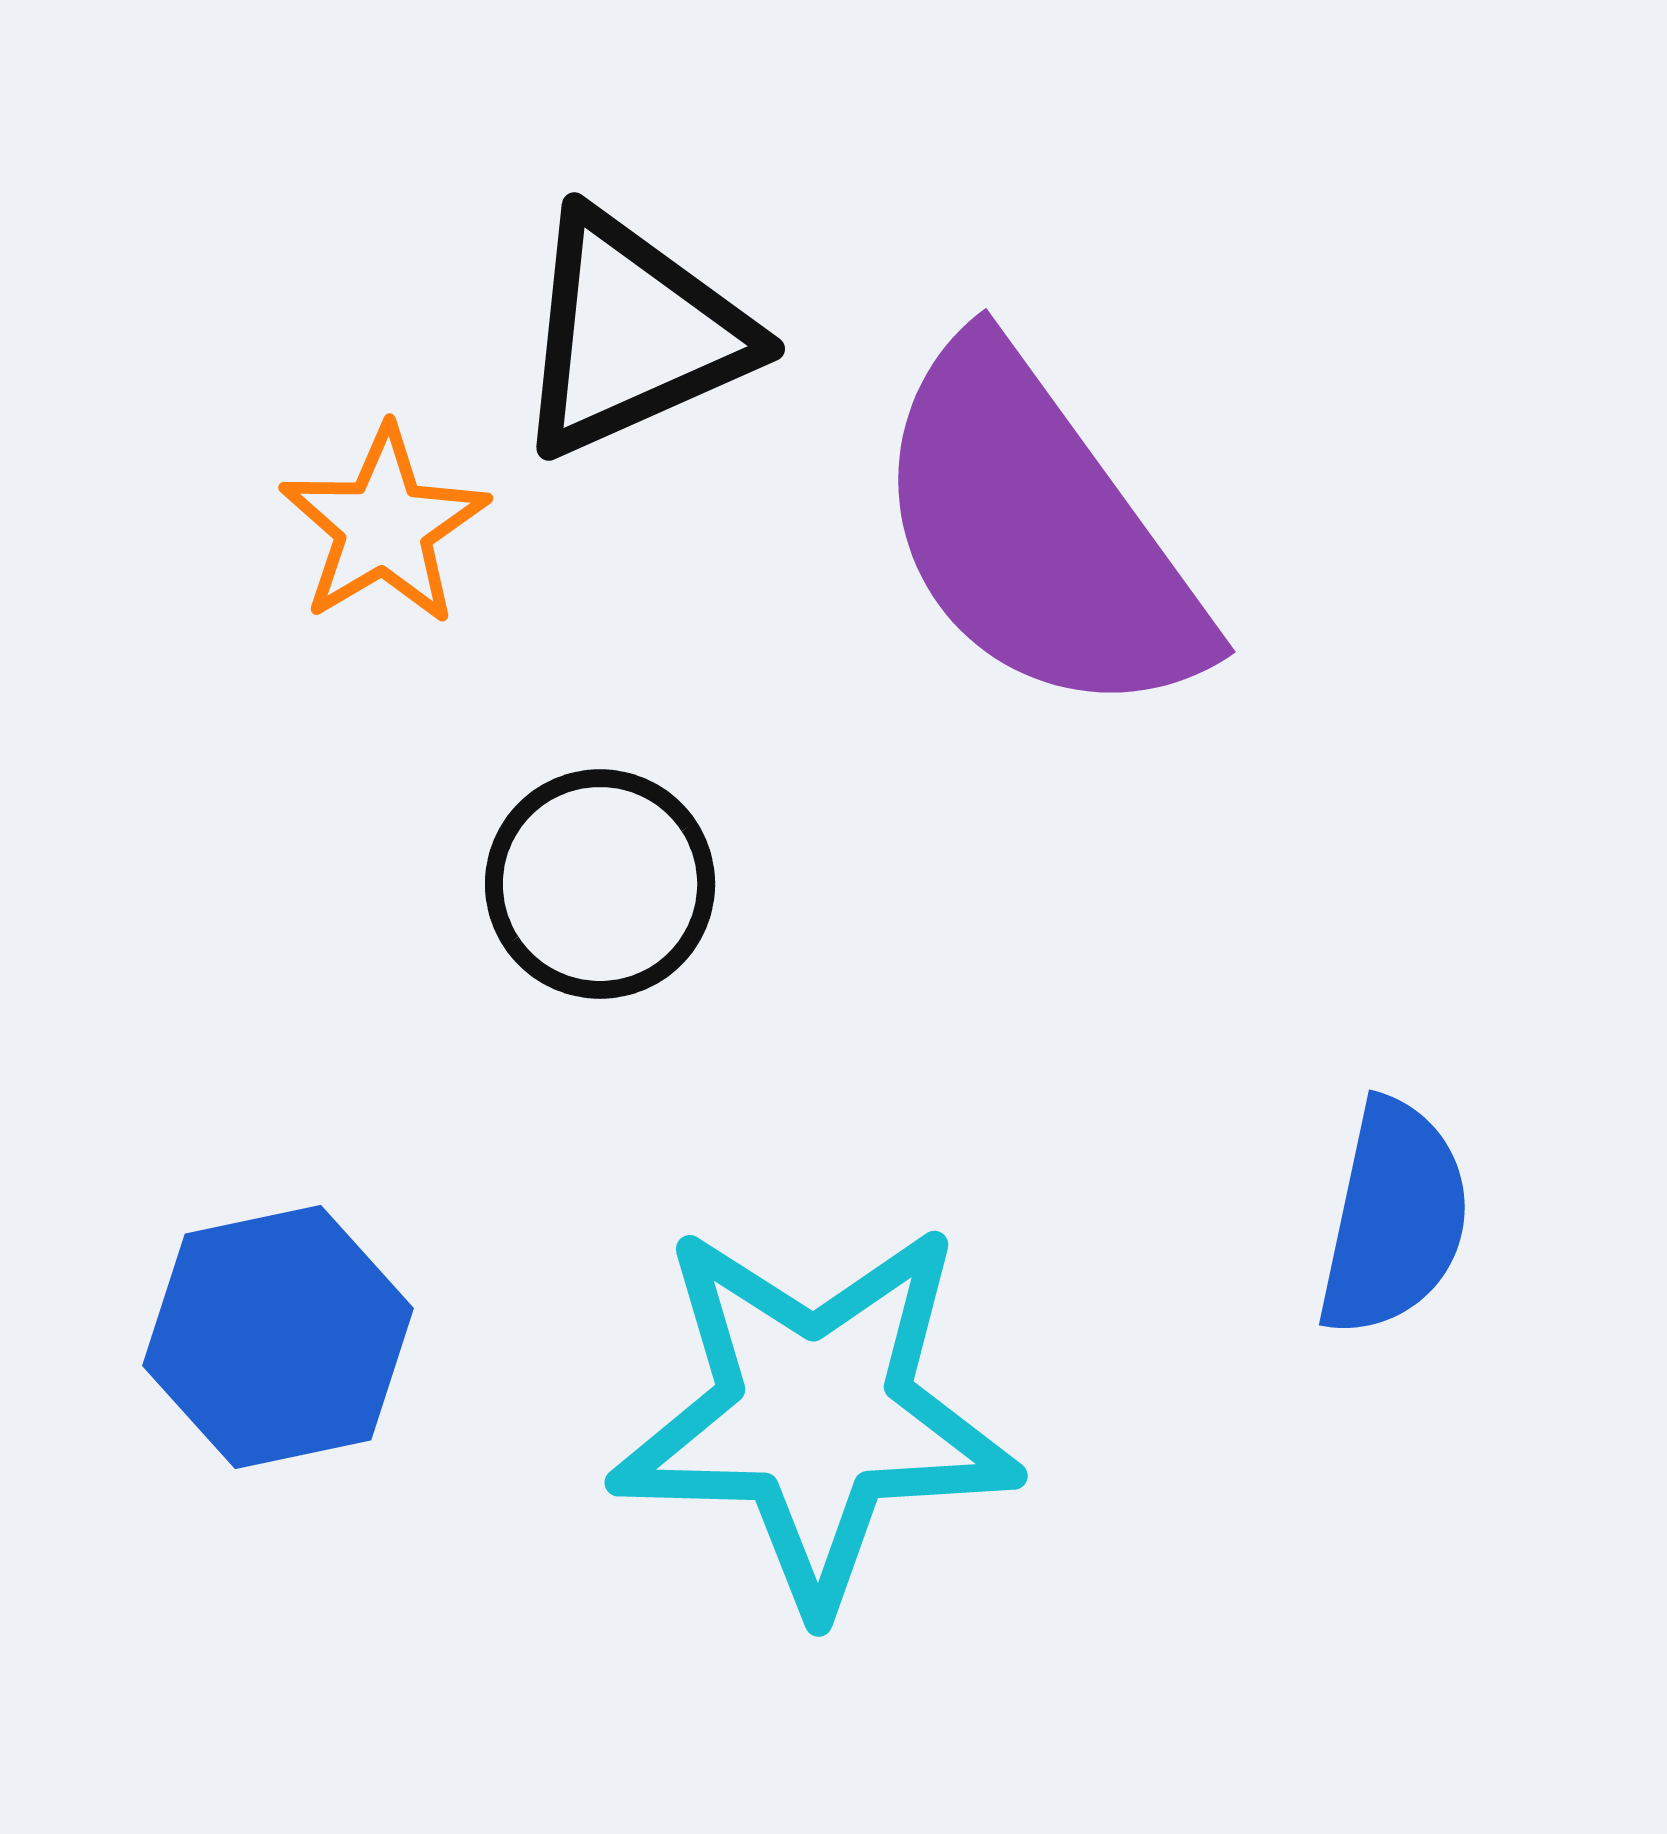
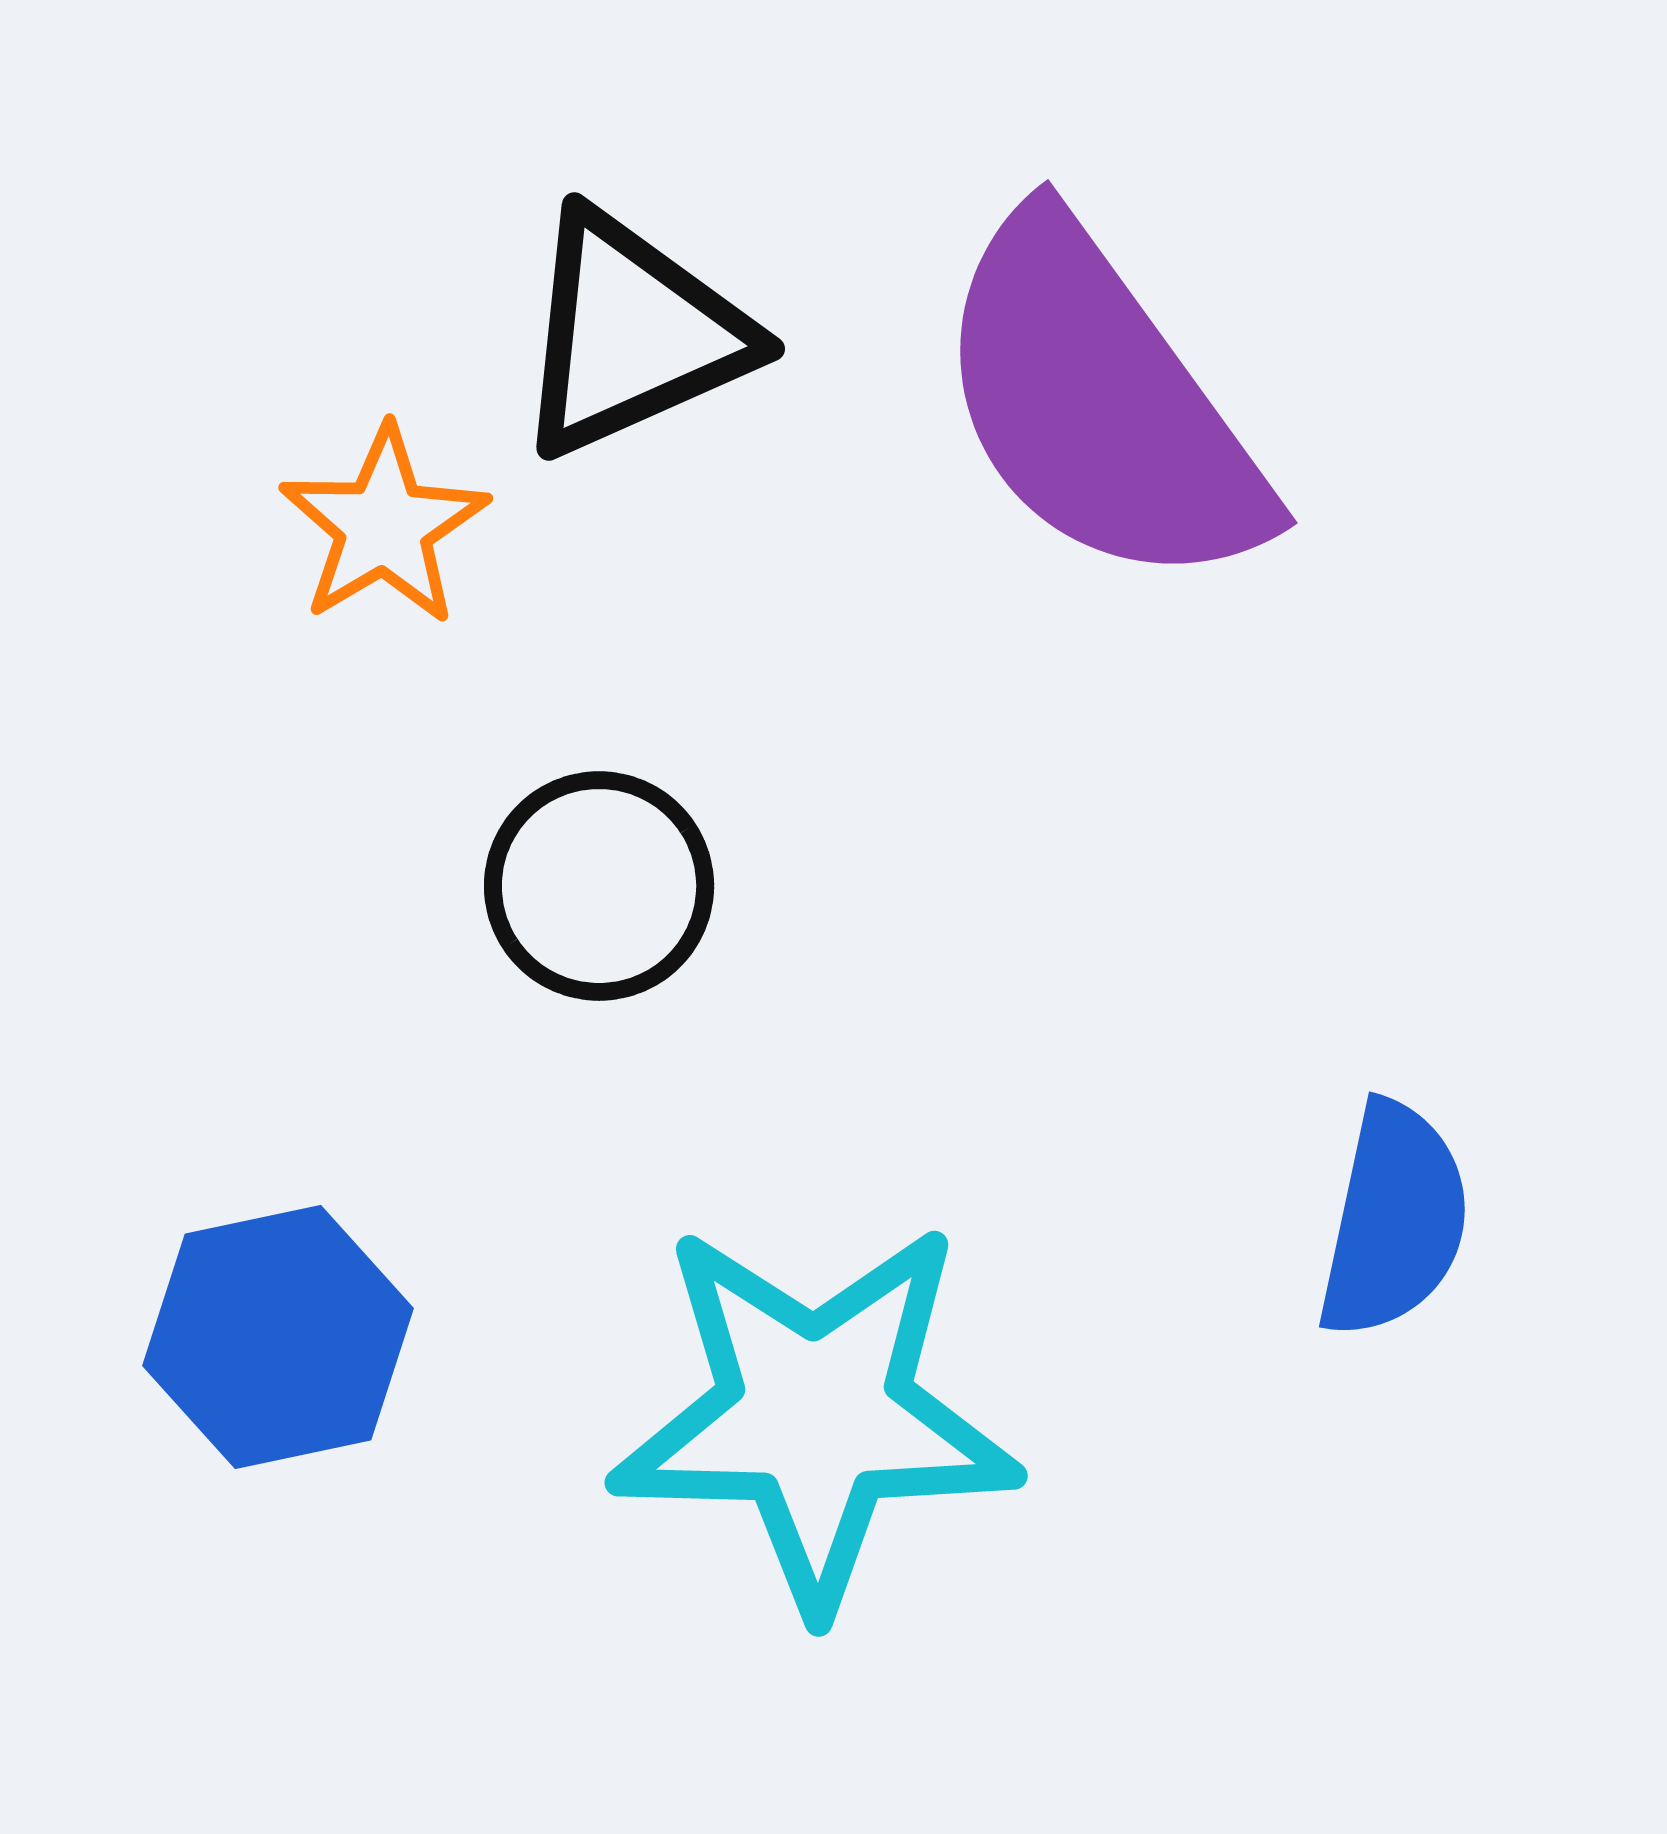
purple semicircle: moved 62 px right, 129 px up
black circle: moved 1 px left, 2 px down
blue semicircle: moved 2 px down
